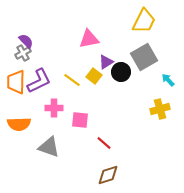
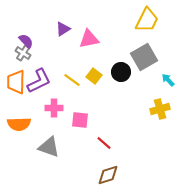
yellow trapezoid: moved 3 px right, 1 px up
gray cross: rotated 28 degrees counterclockwise
purple triangle: moved 43 px left, 33 px up
